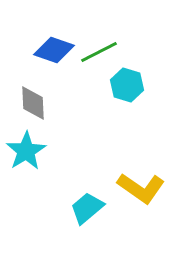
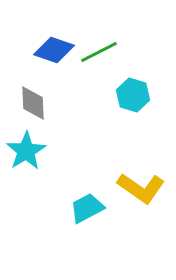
cyan hexagon: moved 6 px right, 10 px down
cyan trapezoid: rotated 12 degrees clockwise
